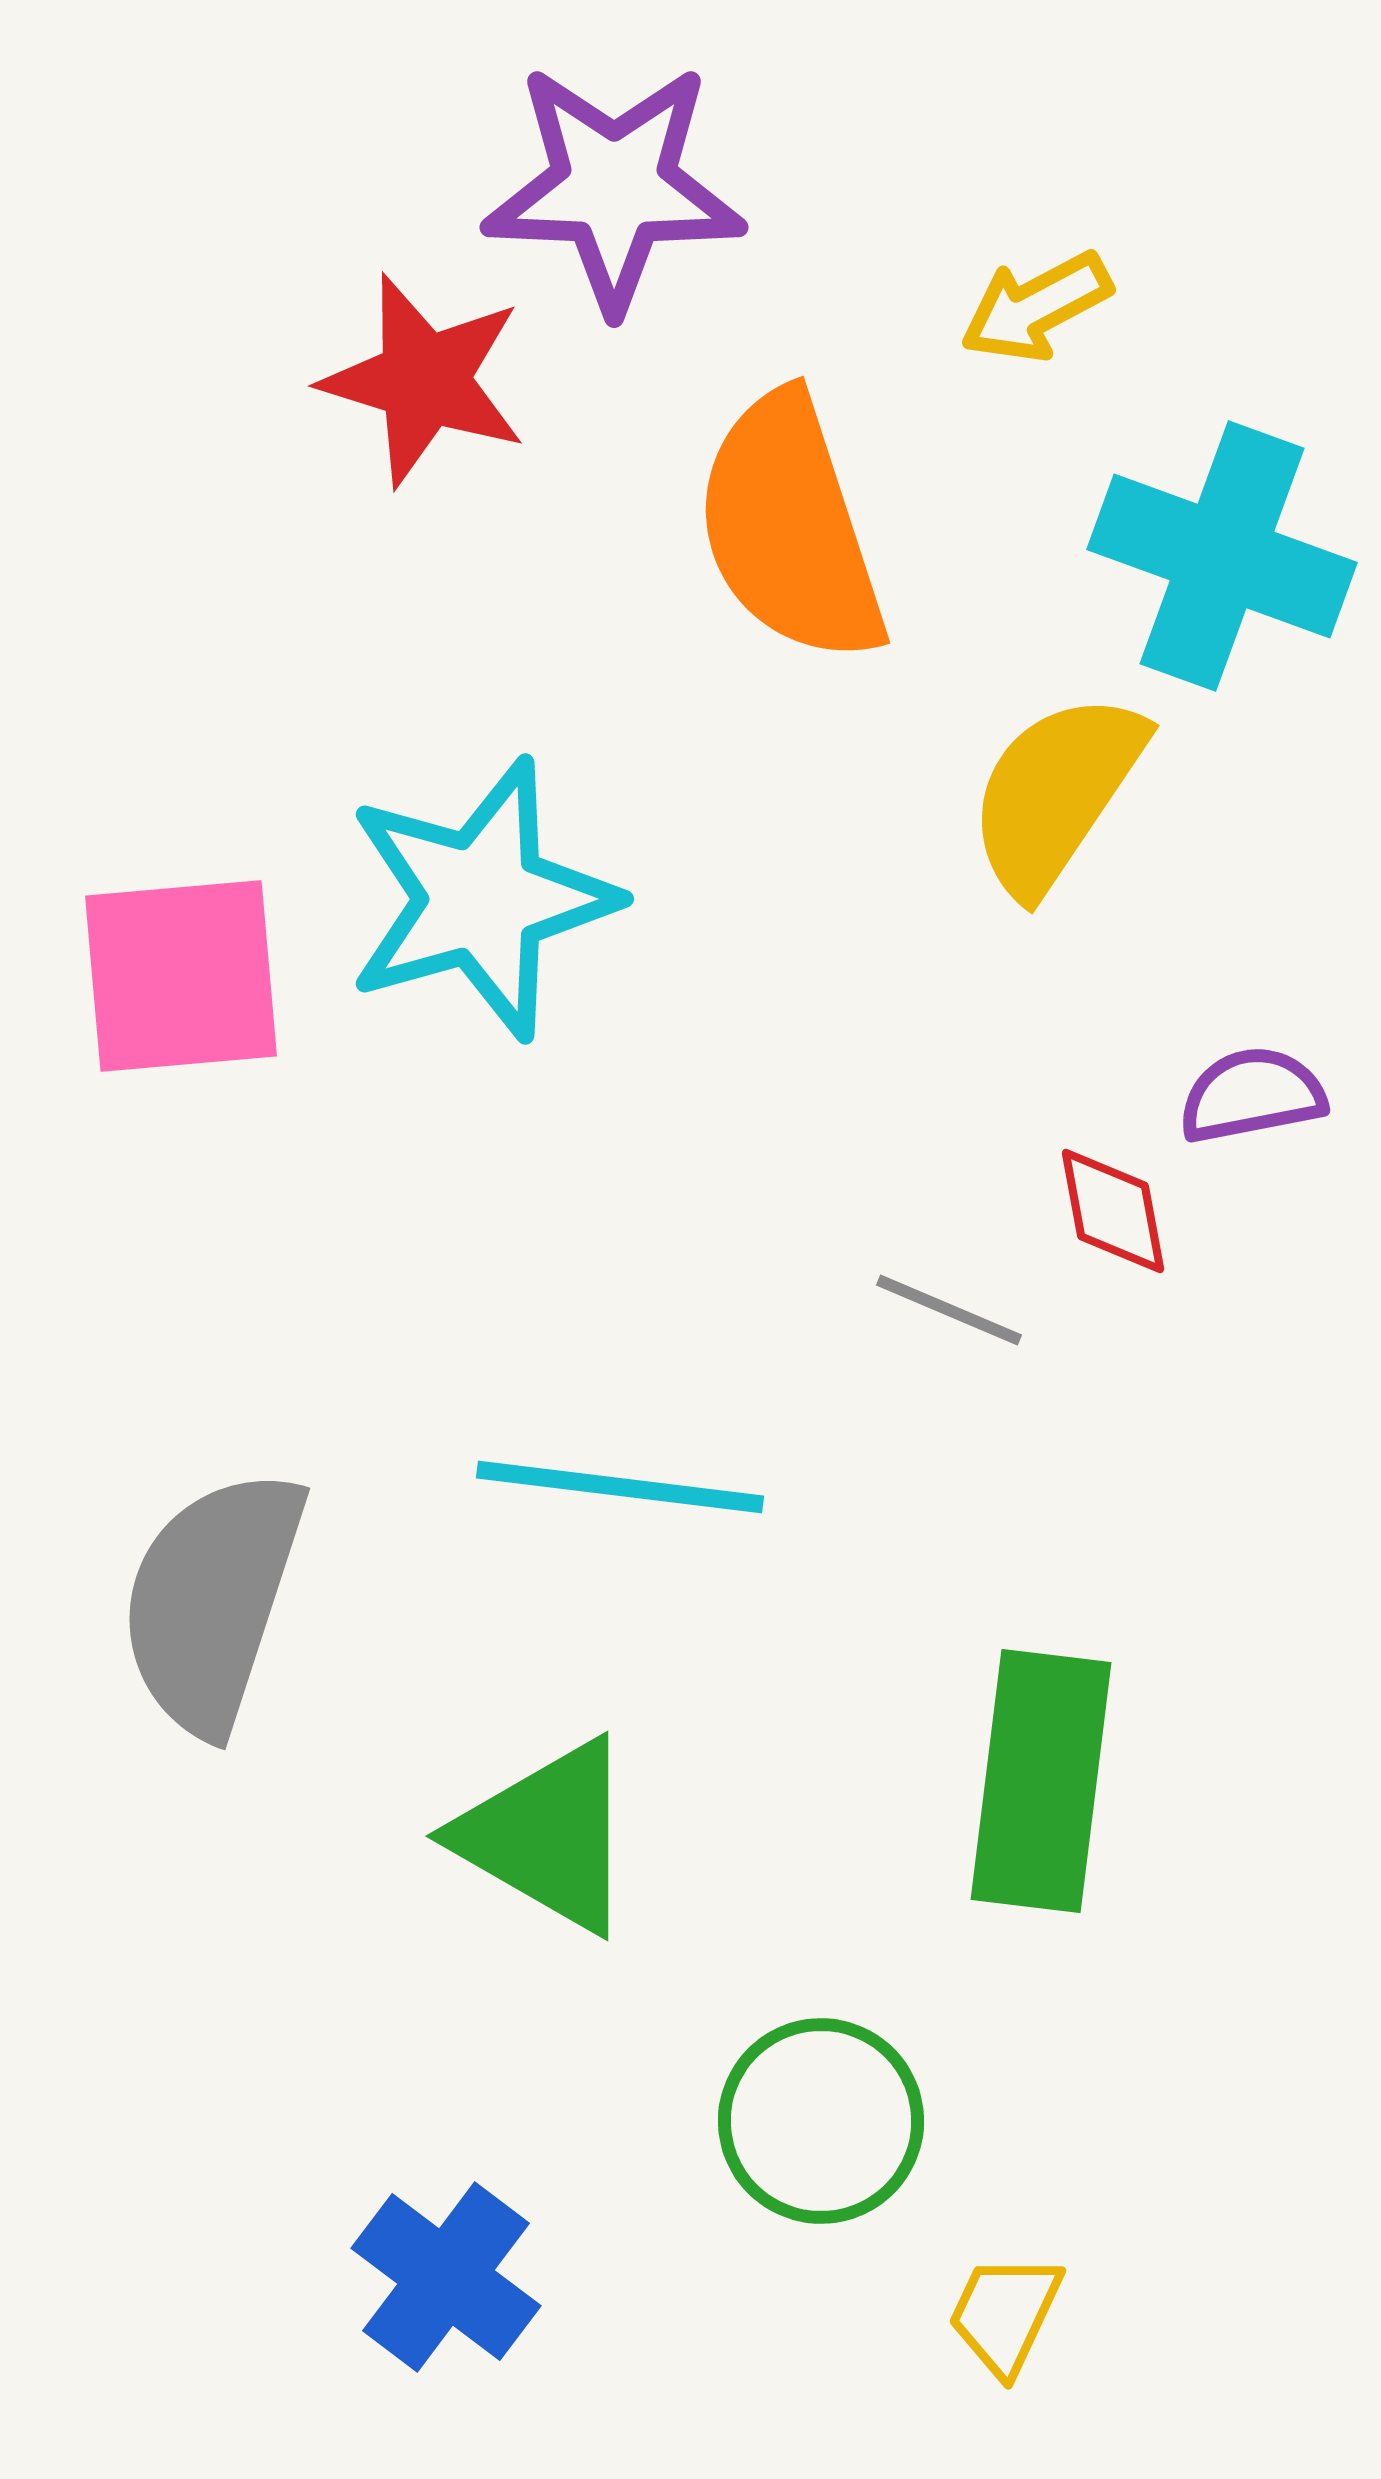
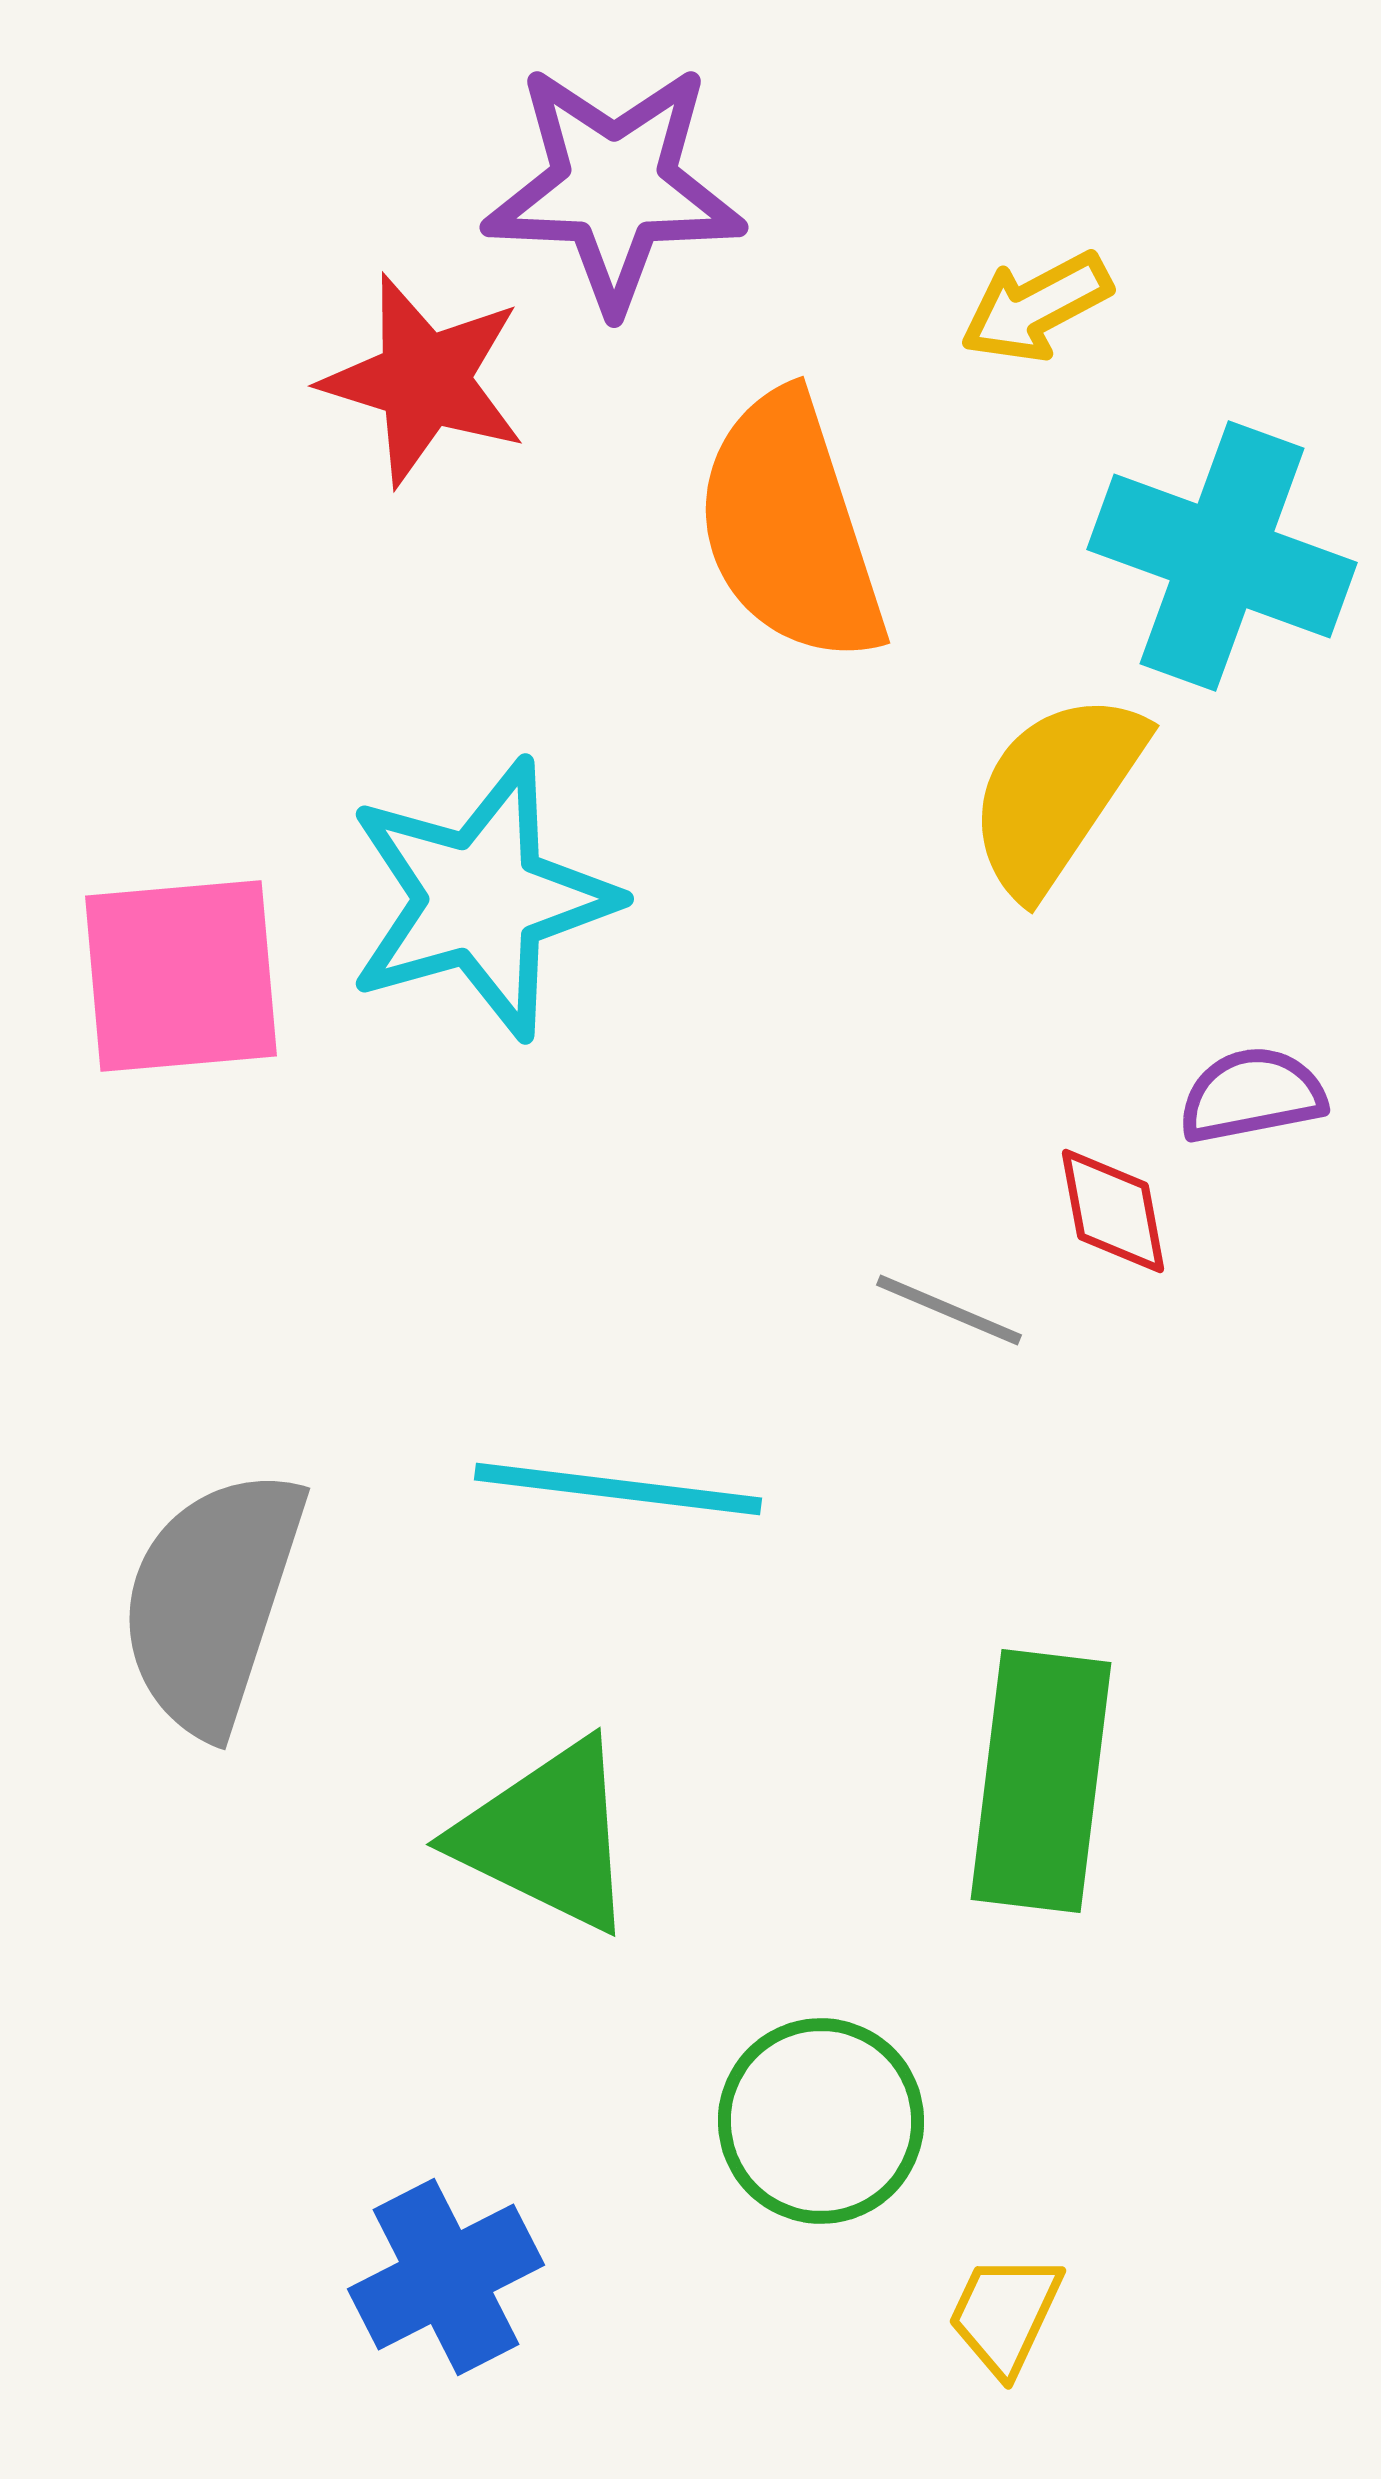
cyan line: moved 2 px left, 2 px down
green triangle: rotated 4 degrees counterclockwise
blue cross: rotated 26 degrees clockwise
